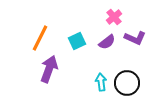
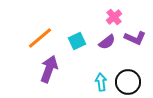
orange line: rotated 24 degrees clockwise
black circle: moved 1 px right, 1 px up
